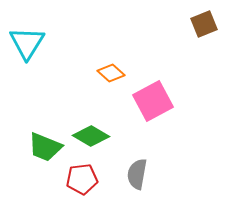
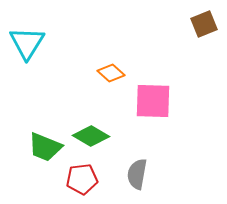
pink square: rotated 30 degrees clockwise
